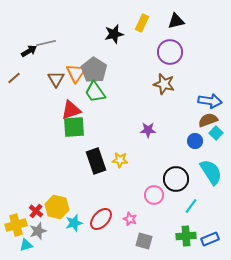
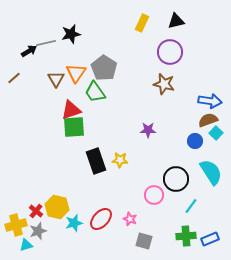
black star: moved 43 px left
gray pentagon: moved 10 px right, 2 px up
